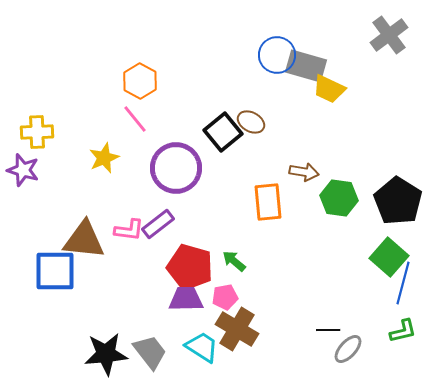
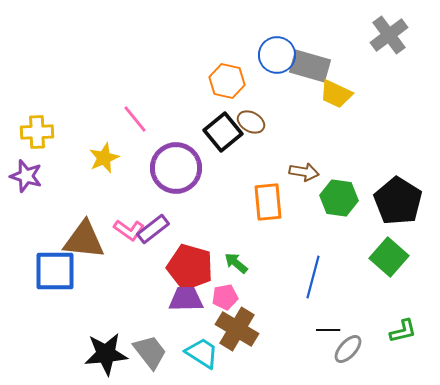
gray rectangle: moved 4 px right
orange hexagon: moved 87 px right; rotated 16 degrees counterclockwise
yellow trapezoid: moved 7 px right, 5 px down
purple star: moved 3 px right, 6 px down
purple rectangle: moved 5 px left, 5 px down
pink L-shape: rotated 28 degrees clockwise
green arrow: moved 2 px right, 2 px down
blue line: moved 90 px left, 6 px up
cyan trapezoid: moved 6 px down
